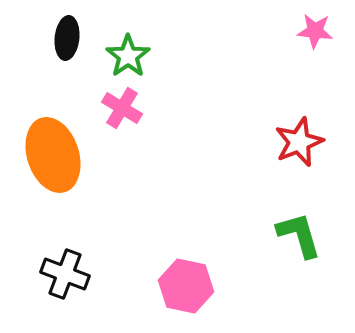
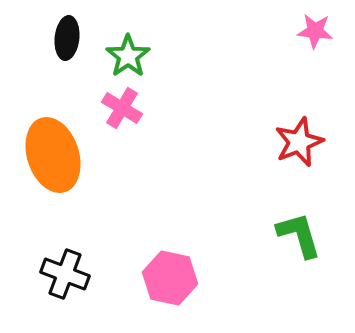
pink hexagon: moved 16 px left, 8 px up
